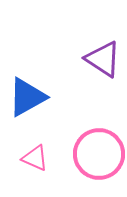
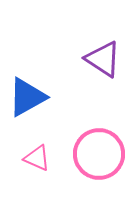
pink triangle: moved 2 px right
